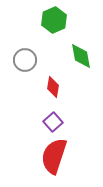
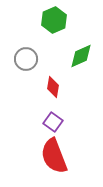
green diamond: rotated 76 degrees clockwise
gray circle: moved 1 px right, 1 px up
purple square: rotated 12 degrees counterclockwise
red semicircle: rotated 39 degrees counterclockwise
